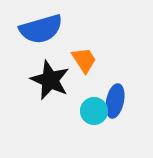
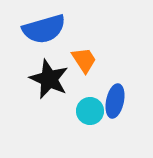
blue semicircle: moved 3 px right
black star: moved 1 px left, 1 px up
cyan circle: moved 4 px left
